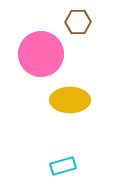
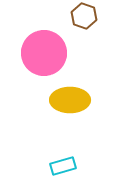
brown hexagon: moved 6 px right, 6 px up; rotated 20 degrees clockwise
pink circle: moved 3 px right, 1 px up
